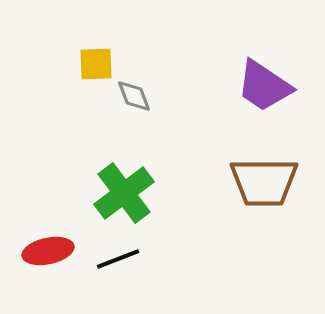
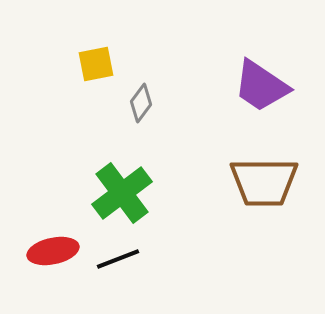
yellow square: rotated 9 degrees counterclockwise
purple trapezoid: moved 3 px left
gray diamond: moved 7 px right, 7 px down; rotated 57 degrees clockwise
green cross: moved 2 px left
red ellipse: moved 5 px right
